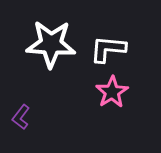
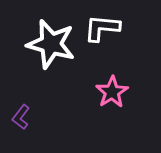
white star: rotated 12 degrees clockwise
white L-shape: moved 6 px left, 21 px up
